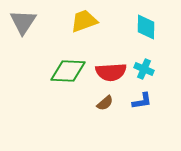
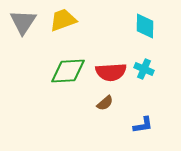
yellow trapezoid: moved 21 px left, 1 px up
cyan diamond: moved 1 px left, 1 px up
green diamond: rotated 6 degrees counterclockwise
blue L-shape: moved 1 px right, 24 px down
